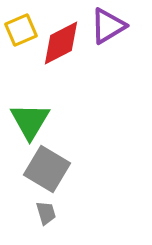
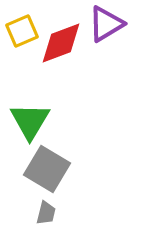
purple triangle: moved 2 px left, 2 px up
yellow square: moved 1 px right, 1 px down
red diamond: rotated 6 degrees clockwise
gray trapezoid: rotated 30 degrees clockwise
